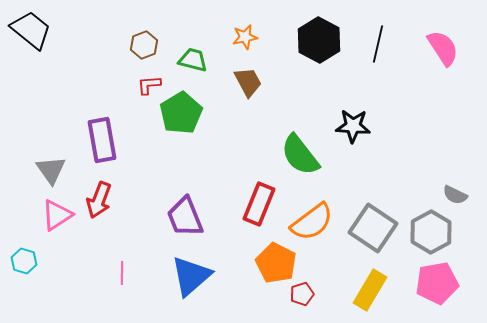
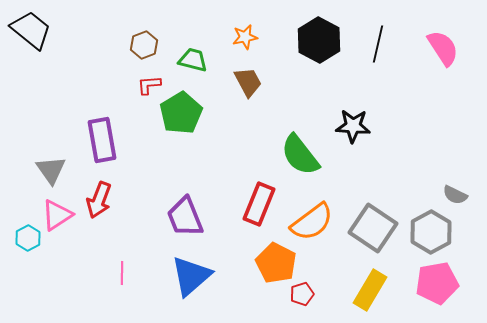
cyan hexagon: moved 4 px right, 23 px up; rotated 15 degrees clockwise
